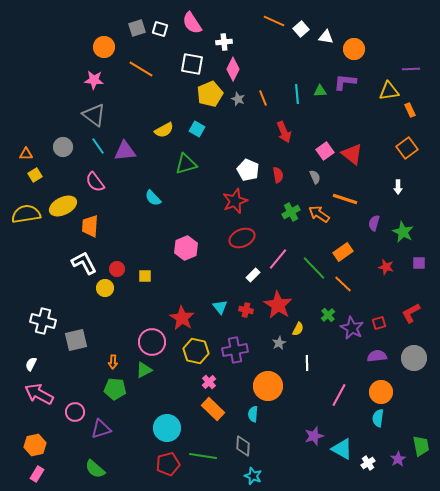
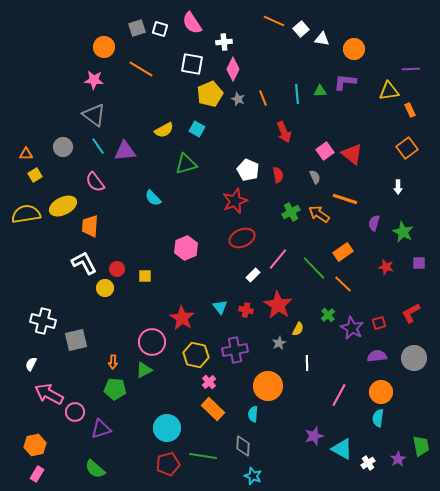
white triangle at (326, 37): moved 4 px left, 2 px down
yellow hexagon at (196, 351): moved 4 px down
pink arrow at (39, 394): moved 10 px right
